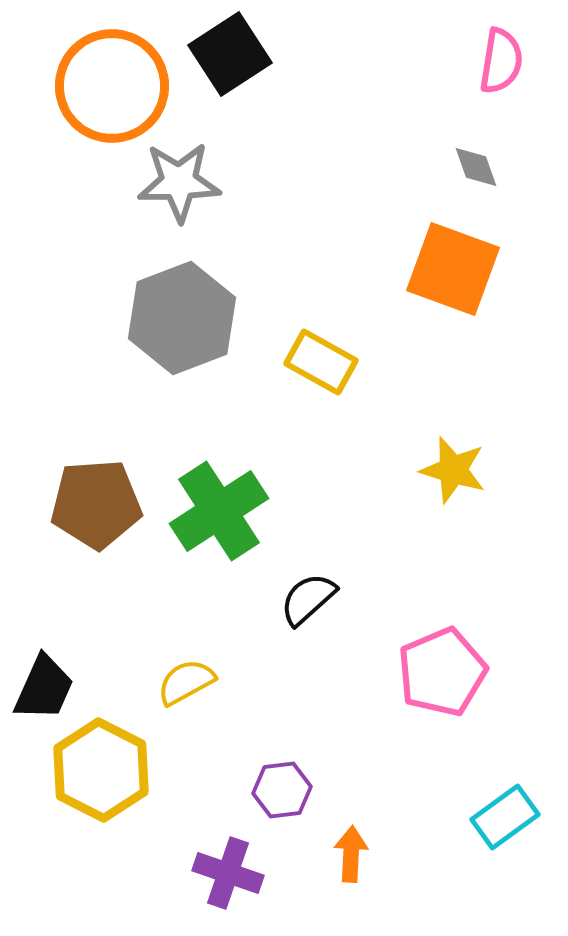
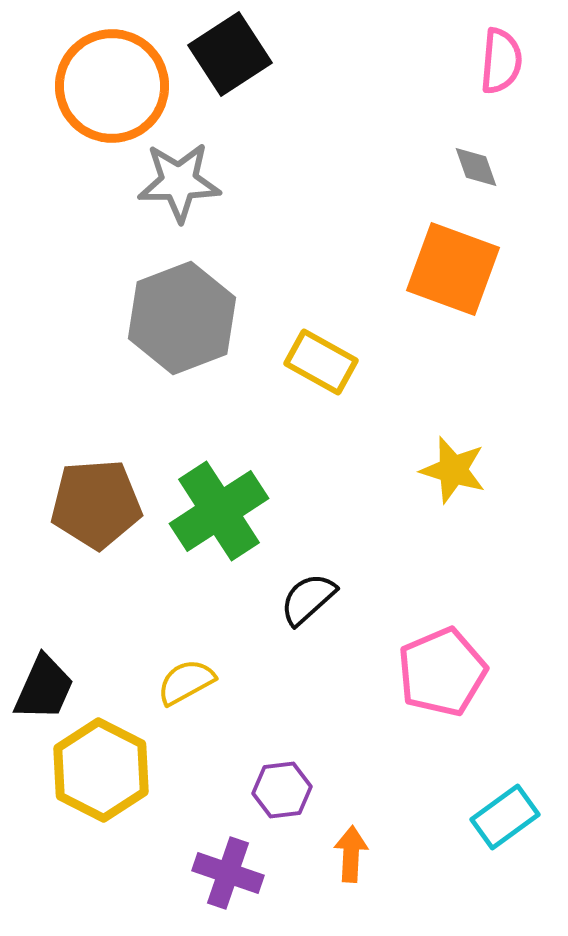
pink semicircle: rotated 4 degrees counterclockwise
